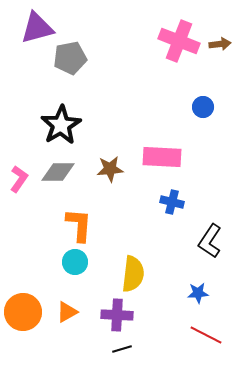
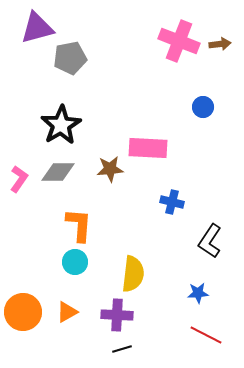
pink rectangle: moved 14 px left, 9 px up
